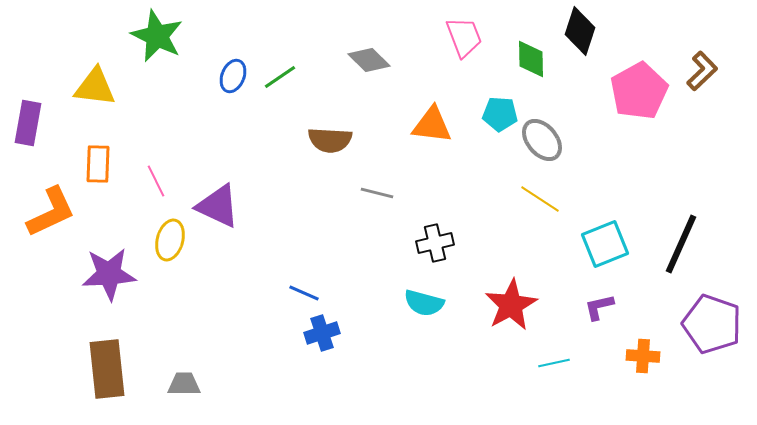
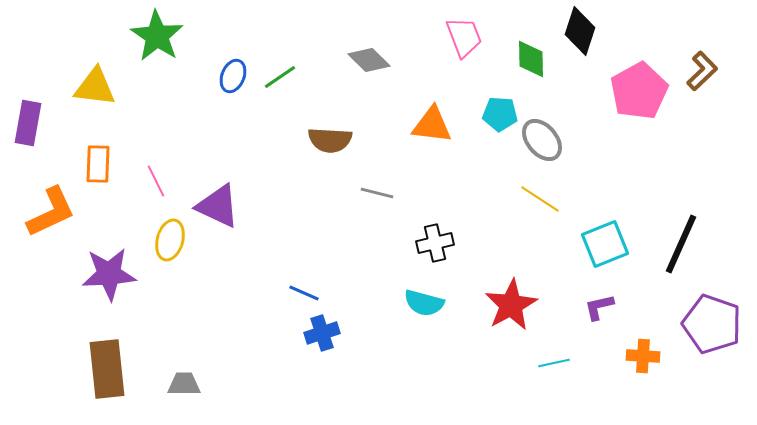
green star: rotated 8 degrees clockwise
